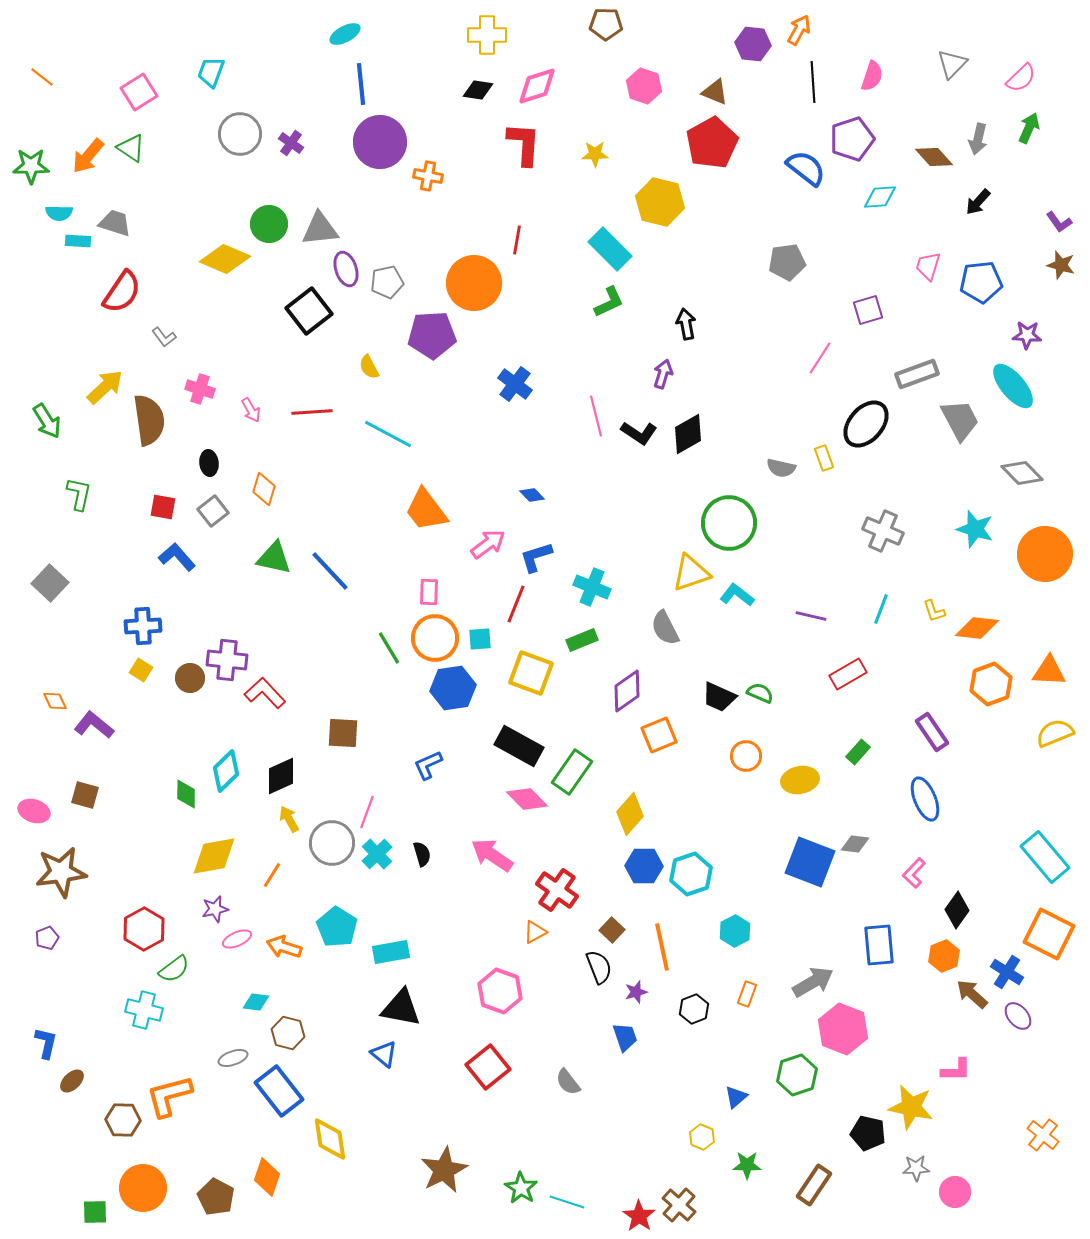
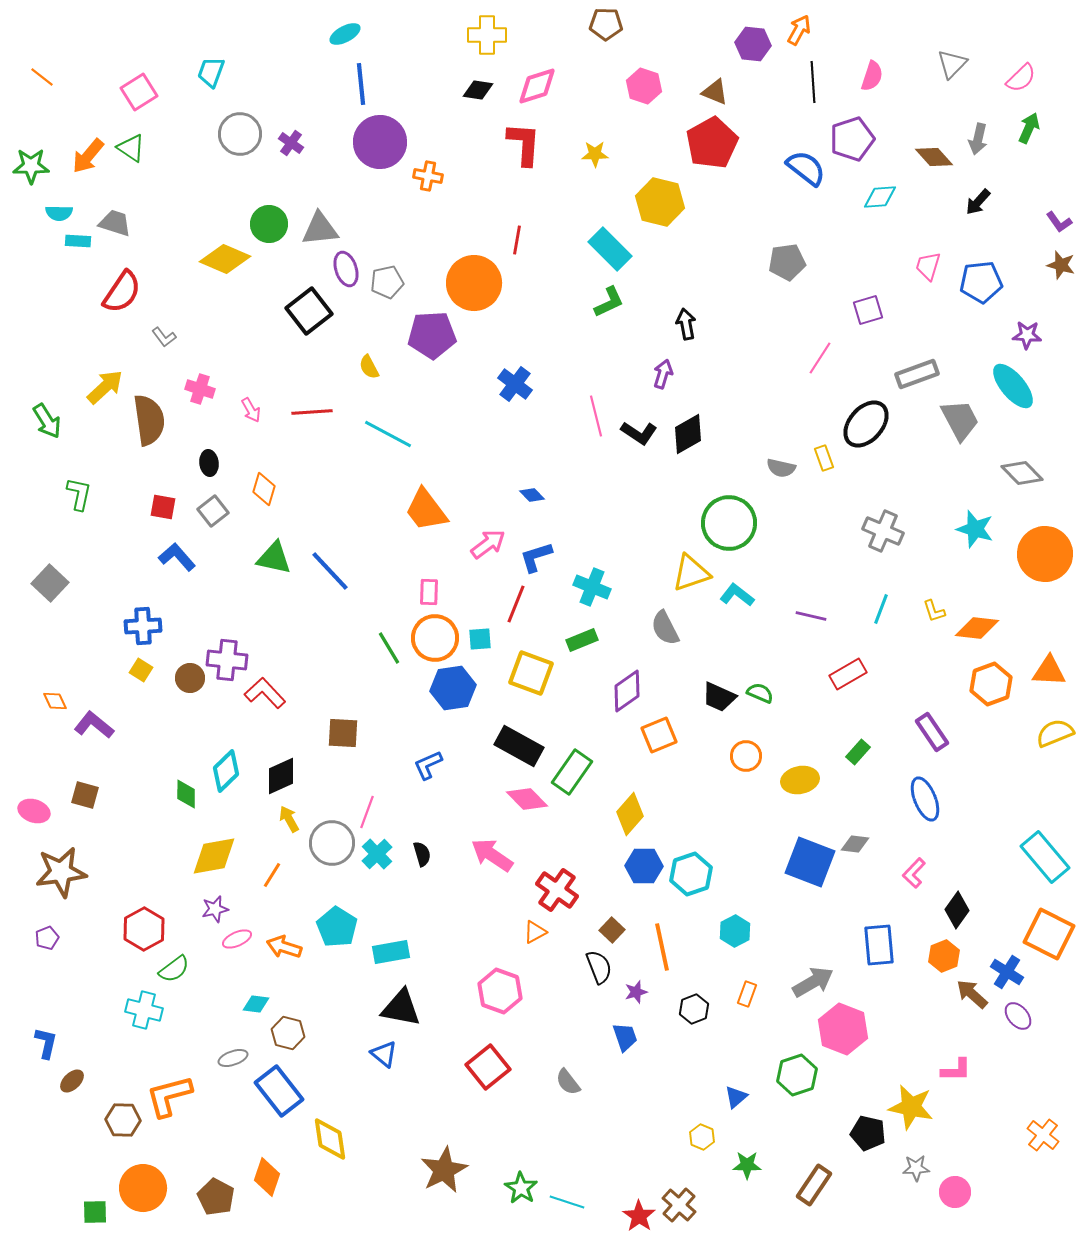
cyan diamond at (256, 1002): moved 2 px down
